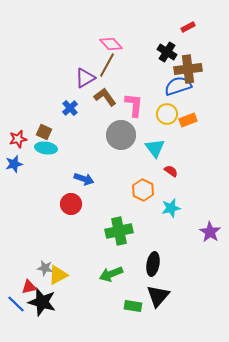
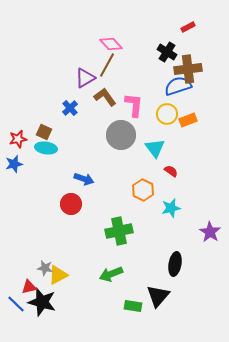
black ellipse: moved 22 px right
